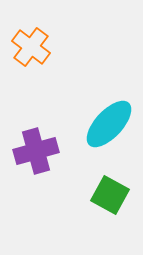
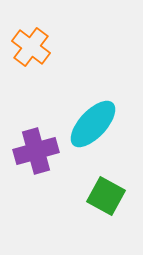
cyan ellipse: moved 16 px left
green square: moved 4 px left, 1 px down
